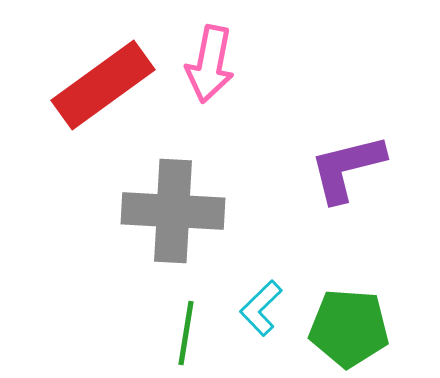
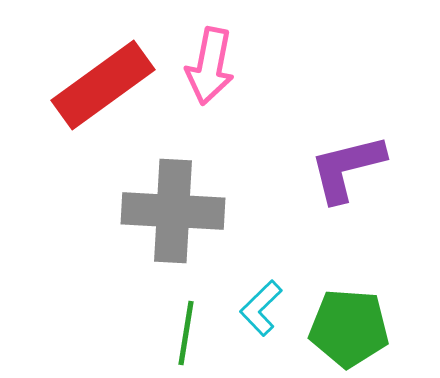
pink arrow: moved 2 px down
